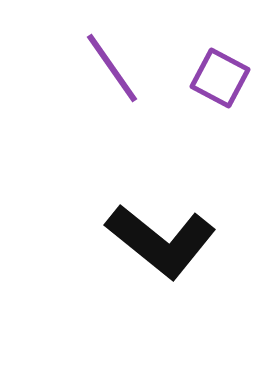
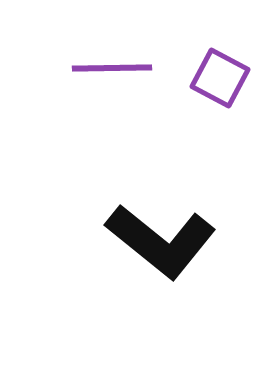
purple line: rotated 56 degrees counterclockwise
